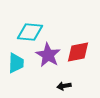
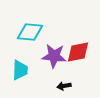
purple star: moved 6 px right, 1 px down; rotated 25 degrees counterclockwise
cyan trapezoid: moved 4 px right, 7 px down
